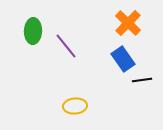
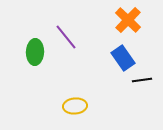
orange cross: moved 3 px up
green ellipse: moved 2 px right, 21 px down
purple line: moved 9 px up
blue rectangle: moved 1 px up
